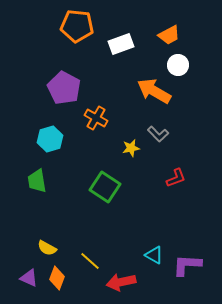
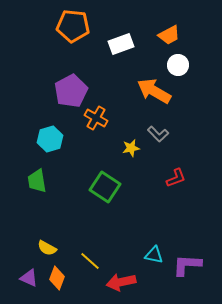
orange pentagon: moved 4 px left
purple pentagon: moved 7 px right, 3 px down; rotated 16 degrees clockwise
cyan triangle: rotated 18 degrees counterclockwise
